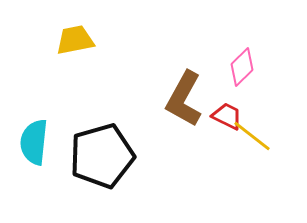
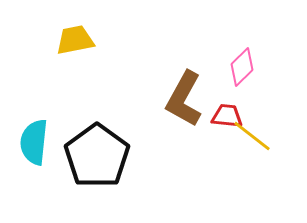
red trapezoid: rotated 20 degrees counterclockwise
black pentagon: moved 5 px left; rotated 20 degrees counterclockwise
